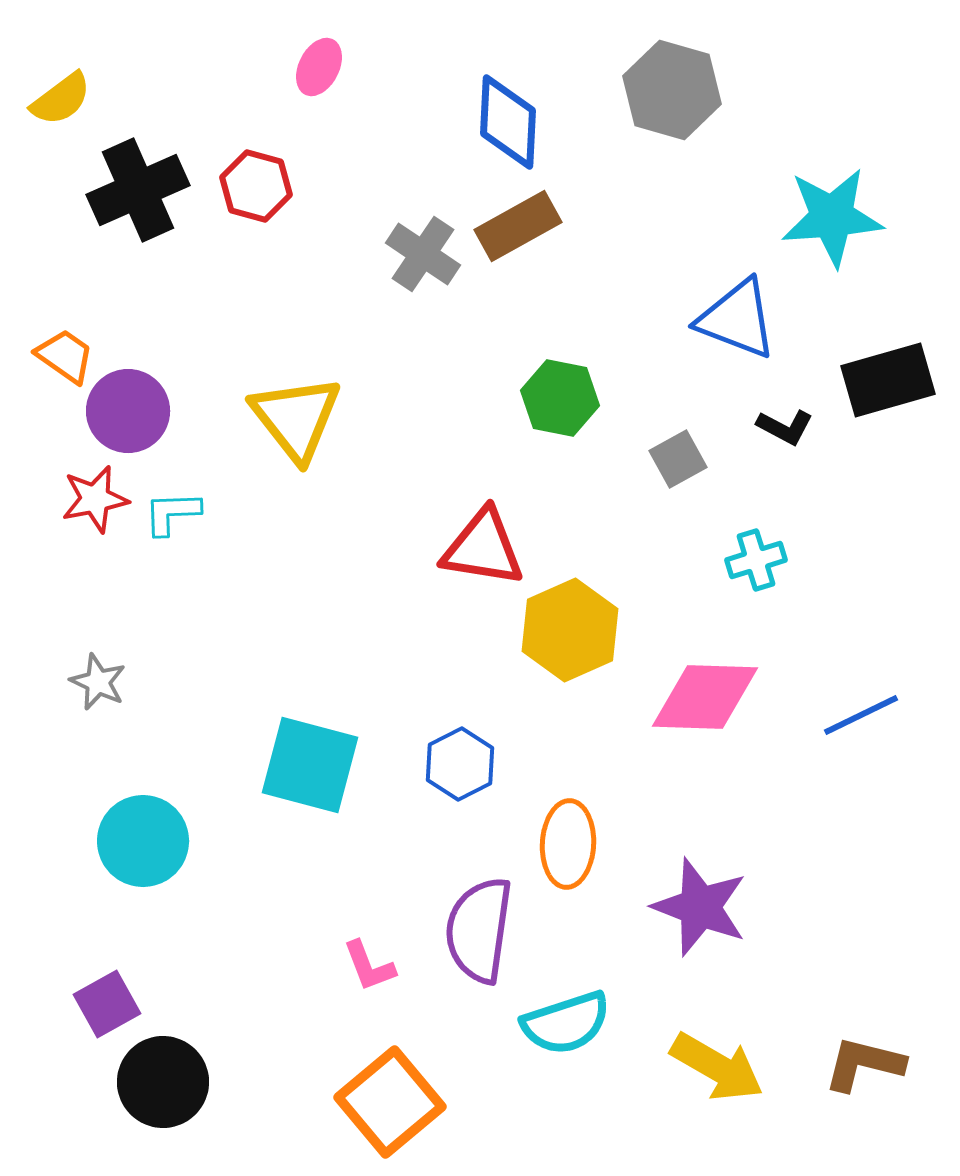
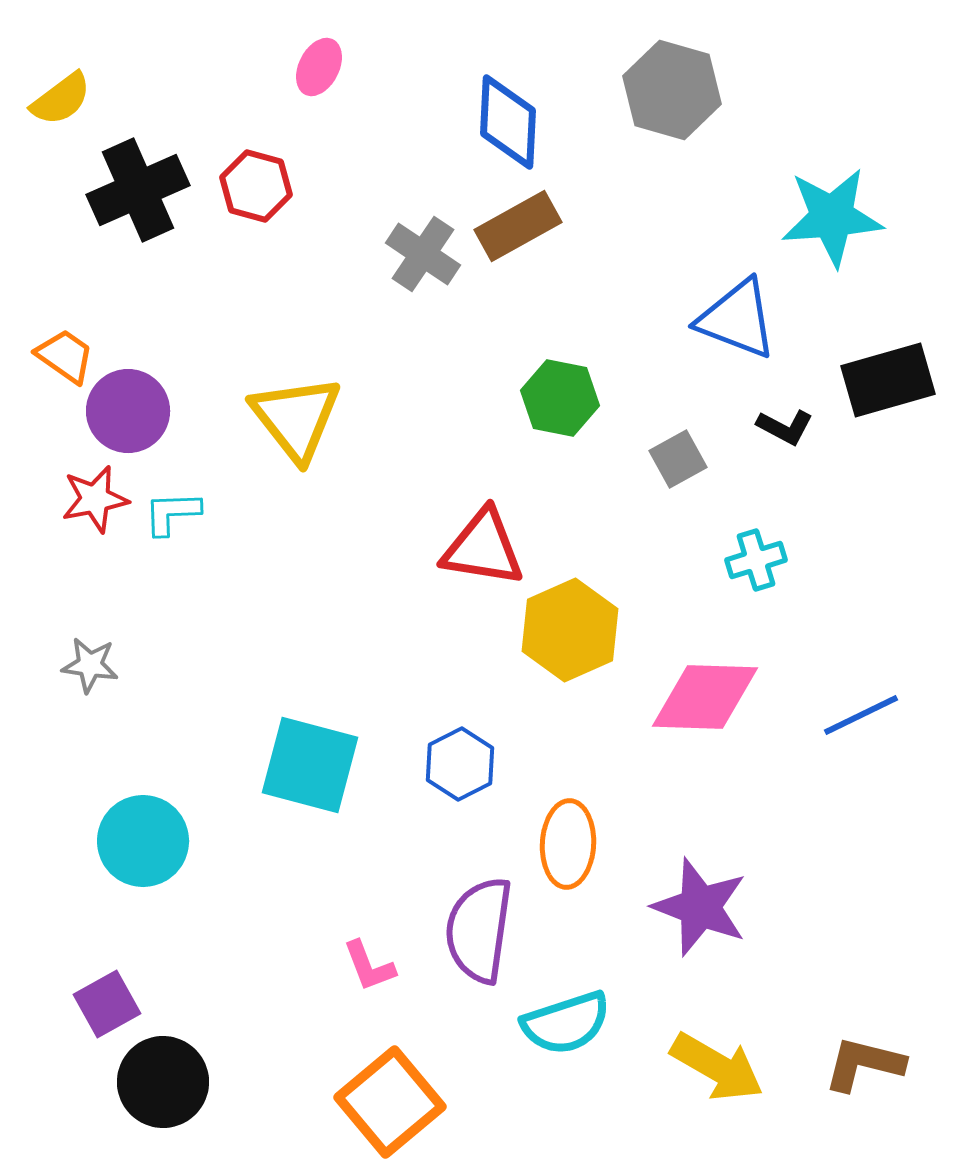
gray star: moved 8 px left, 17 px up; rotated 16 degrees counterclockwise
